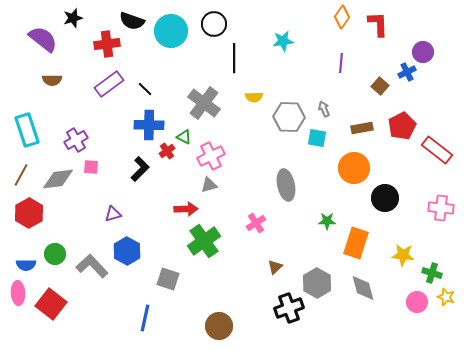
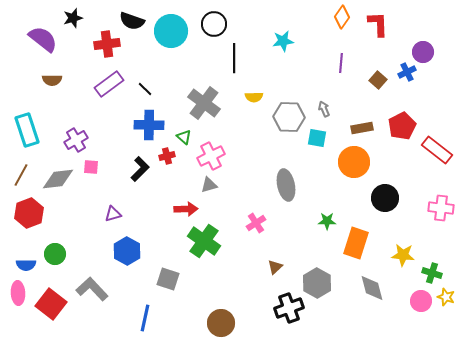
brown square at (380, 86): moved 2 px left, 6 px up
green triangle at (184, 137): rotated 14 degrees clockwise
red cross at (167, 151): moved 5 px down; rotated 21 degrees clockwise
orange circle at (354, 168): moved 6 px up
red hexagon at (29, 213): rotated 8 degrees clockwise
green cross at (204, 241): rotated 20 degrees counterclockwise
gray L-shape at (92, 266): moved 23 px down
gray diamond at (363, 288): moved 9 px right
pink circle at (417, 302): moved 4 px right, 1 px up
brown circle at (219, 326): moved 2 px right, 3 px up
